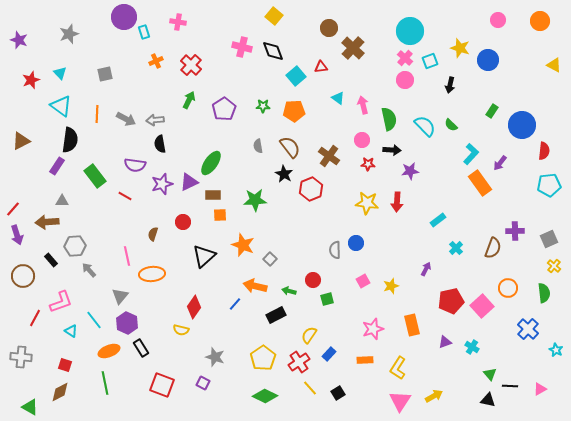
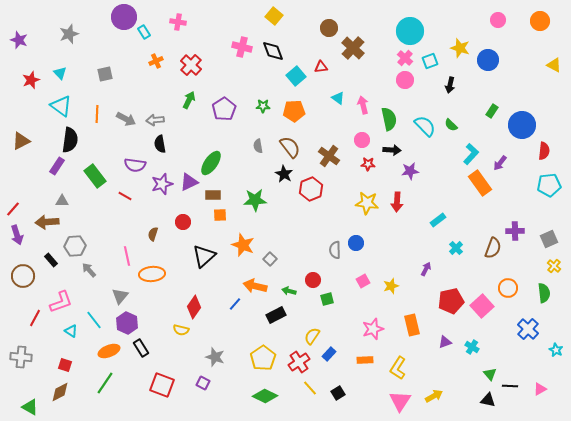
cyan rectangle at (144, 32): rotated 16 degrees counterclockwise
yellow semicircle at (309, 335): moved 3 px right, 1 px down
green line at (105, 383): rotated 45 degrees clockwise
